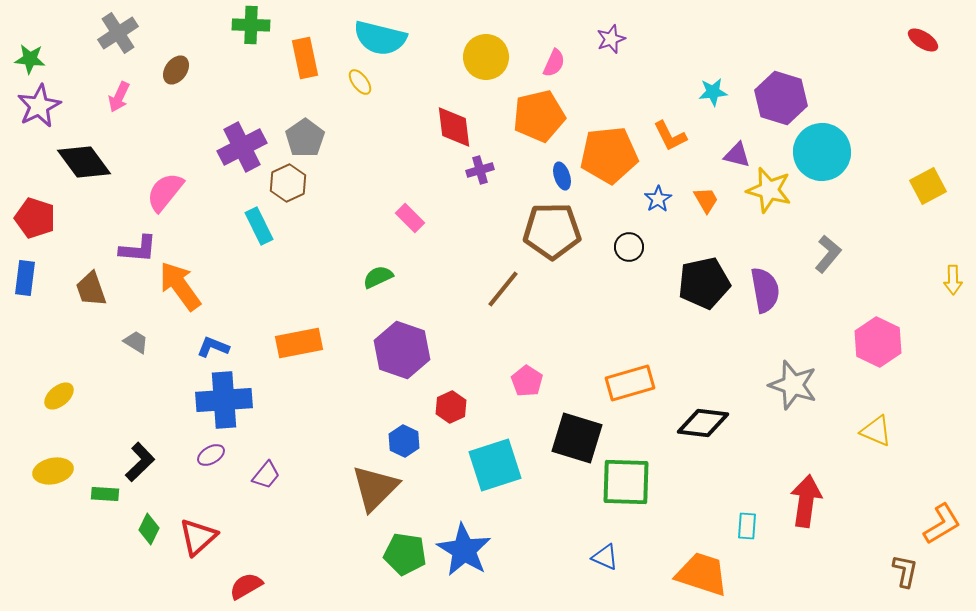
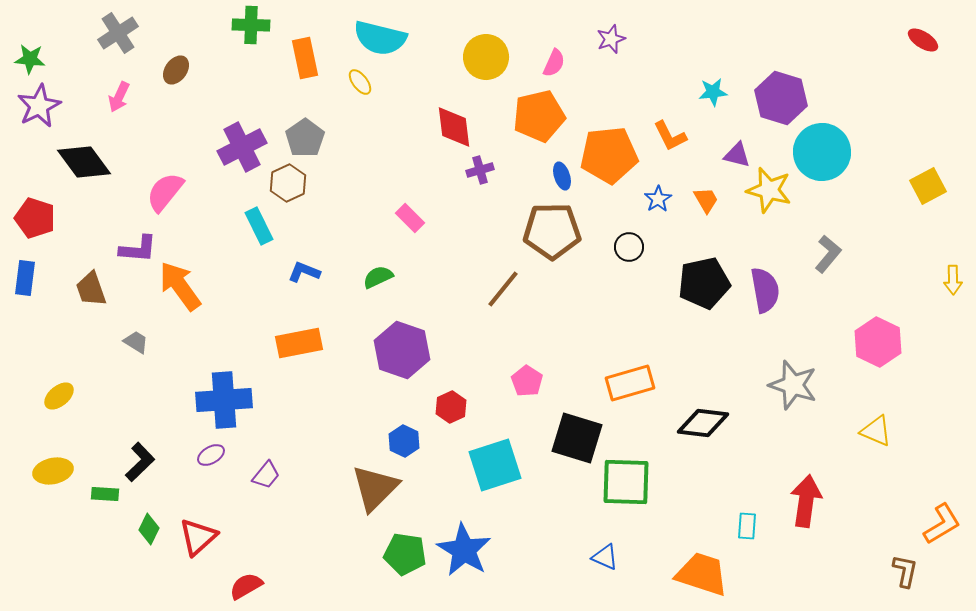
blue L-shape at (213, 347): moved 91 px right, 75 px up
